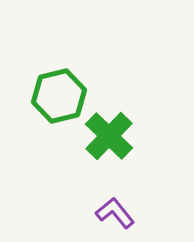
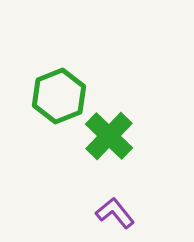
green hexagon: rotated 8 degrees counterclockwise
